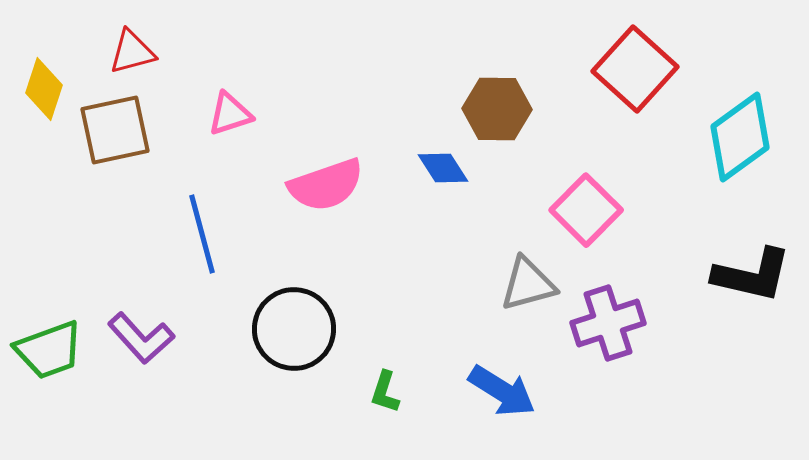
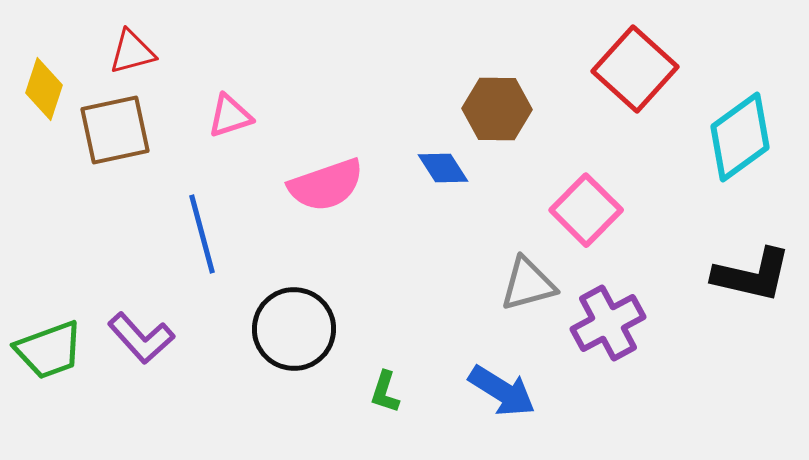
pink triangle: moved 2 px down
purple cross: rotated 10 degrees counterclockwise
